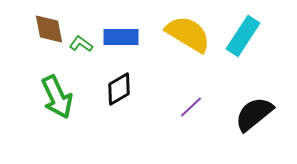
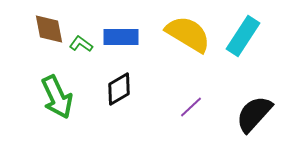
black semicircle: rotated 9 degrees counterclockwise
